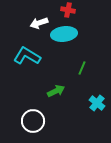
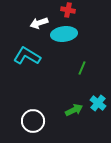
green arrow: moved 18 px right, 19 px down
cyan cross: moved 1 px right
